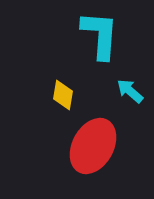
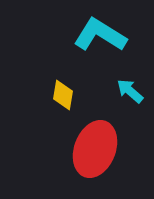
cyan L-shape: rotated 62 degrees counterclockwise
red ellipse: moved 2 px right, 3 px down; rotated 8 degrees counterclockwise
